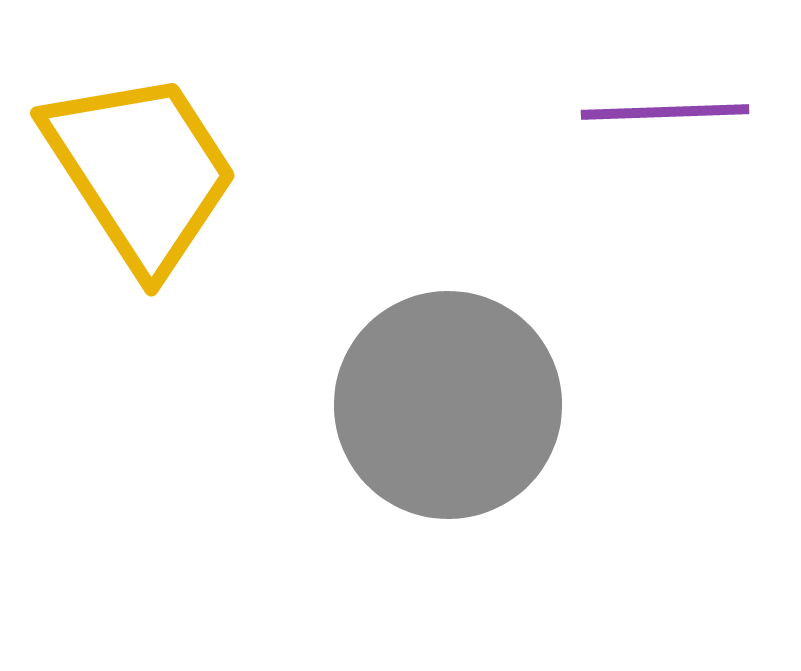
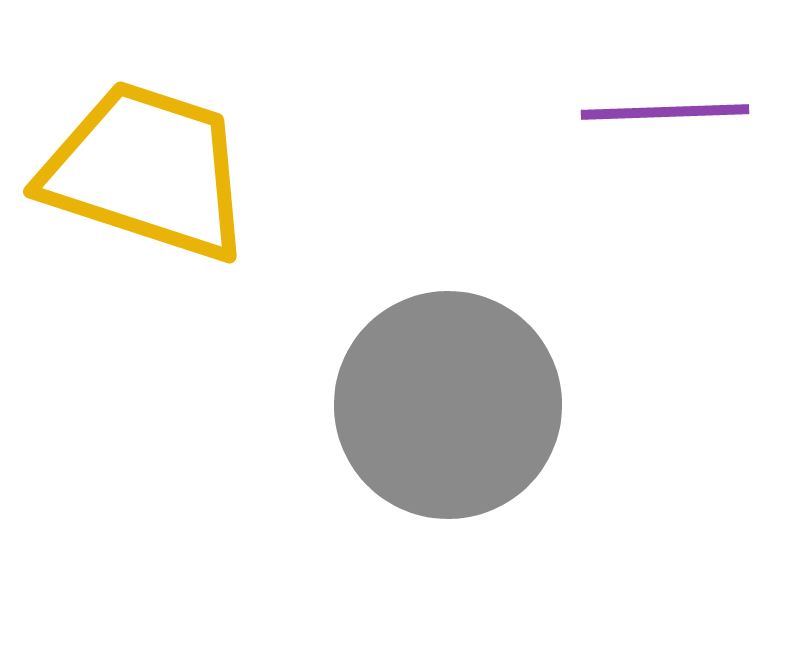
yellow trapezoid: moved 6 px right; rotated 39 degrees counterclockwise
